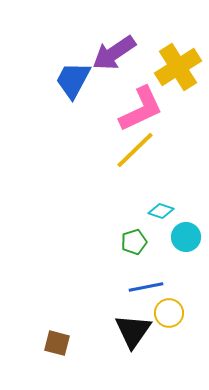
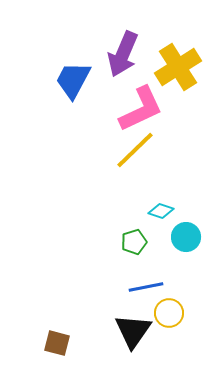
purple arrow: moved 9 px right, 1 px down; rotated 33 degrees counterclockwise
